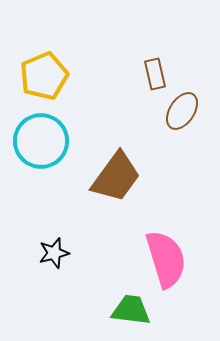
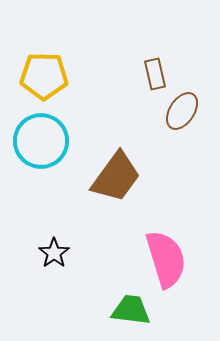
yellow pentagon: rotated 24 degrees clockwise
black star: rotated 20 degrees counterclockwise
